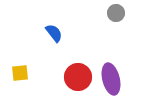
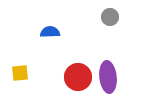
gray circle: moved 6 px left, 4 px down
blue semicircle: moved 4 px left, 1 px up; rotated 54 degrees counterclockwise
purple ellipse: moved 3 px left, 2 px up; rotated 8 degrees clockwise
